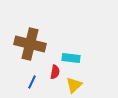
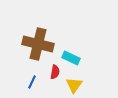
brown cross: moved 8 px right
cyan rectangle: rotated 18 degrees clockwise
yellow triangle: rotated 12 degrees counterclockwise
